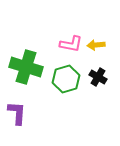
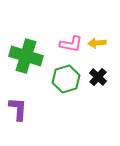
yellow arrow: moved 1 px right, 2 px up
green cross: moved 11 px up
black cross: rotated 12 degrees clockwise
purple L-shape: moved 1 px right, 4 px up
